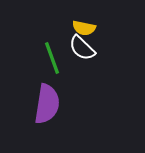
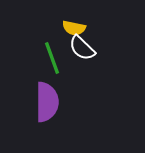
yellow semicircle: moved 10 px left
purple semicircle: moved 2 px up; rotated 9 degrees counterclockwise
